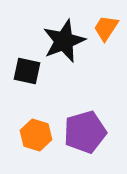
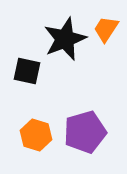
orange trapezoid: moved 1 px down
black star: moved 1 px right, 2 px up
